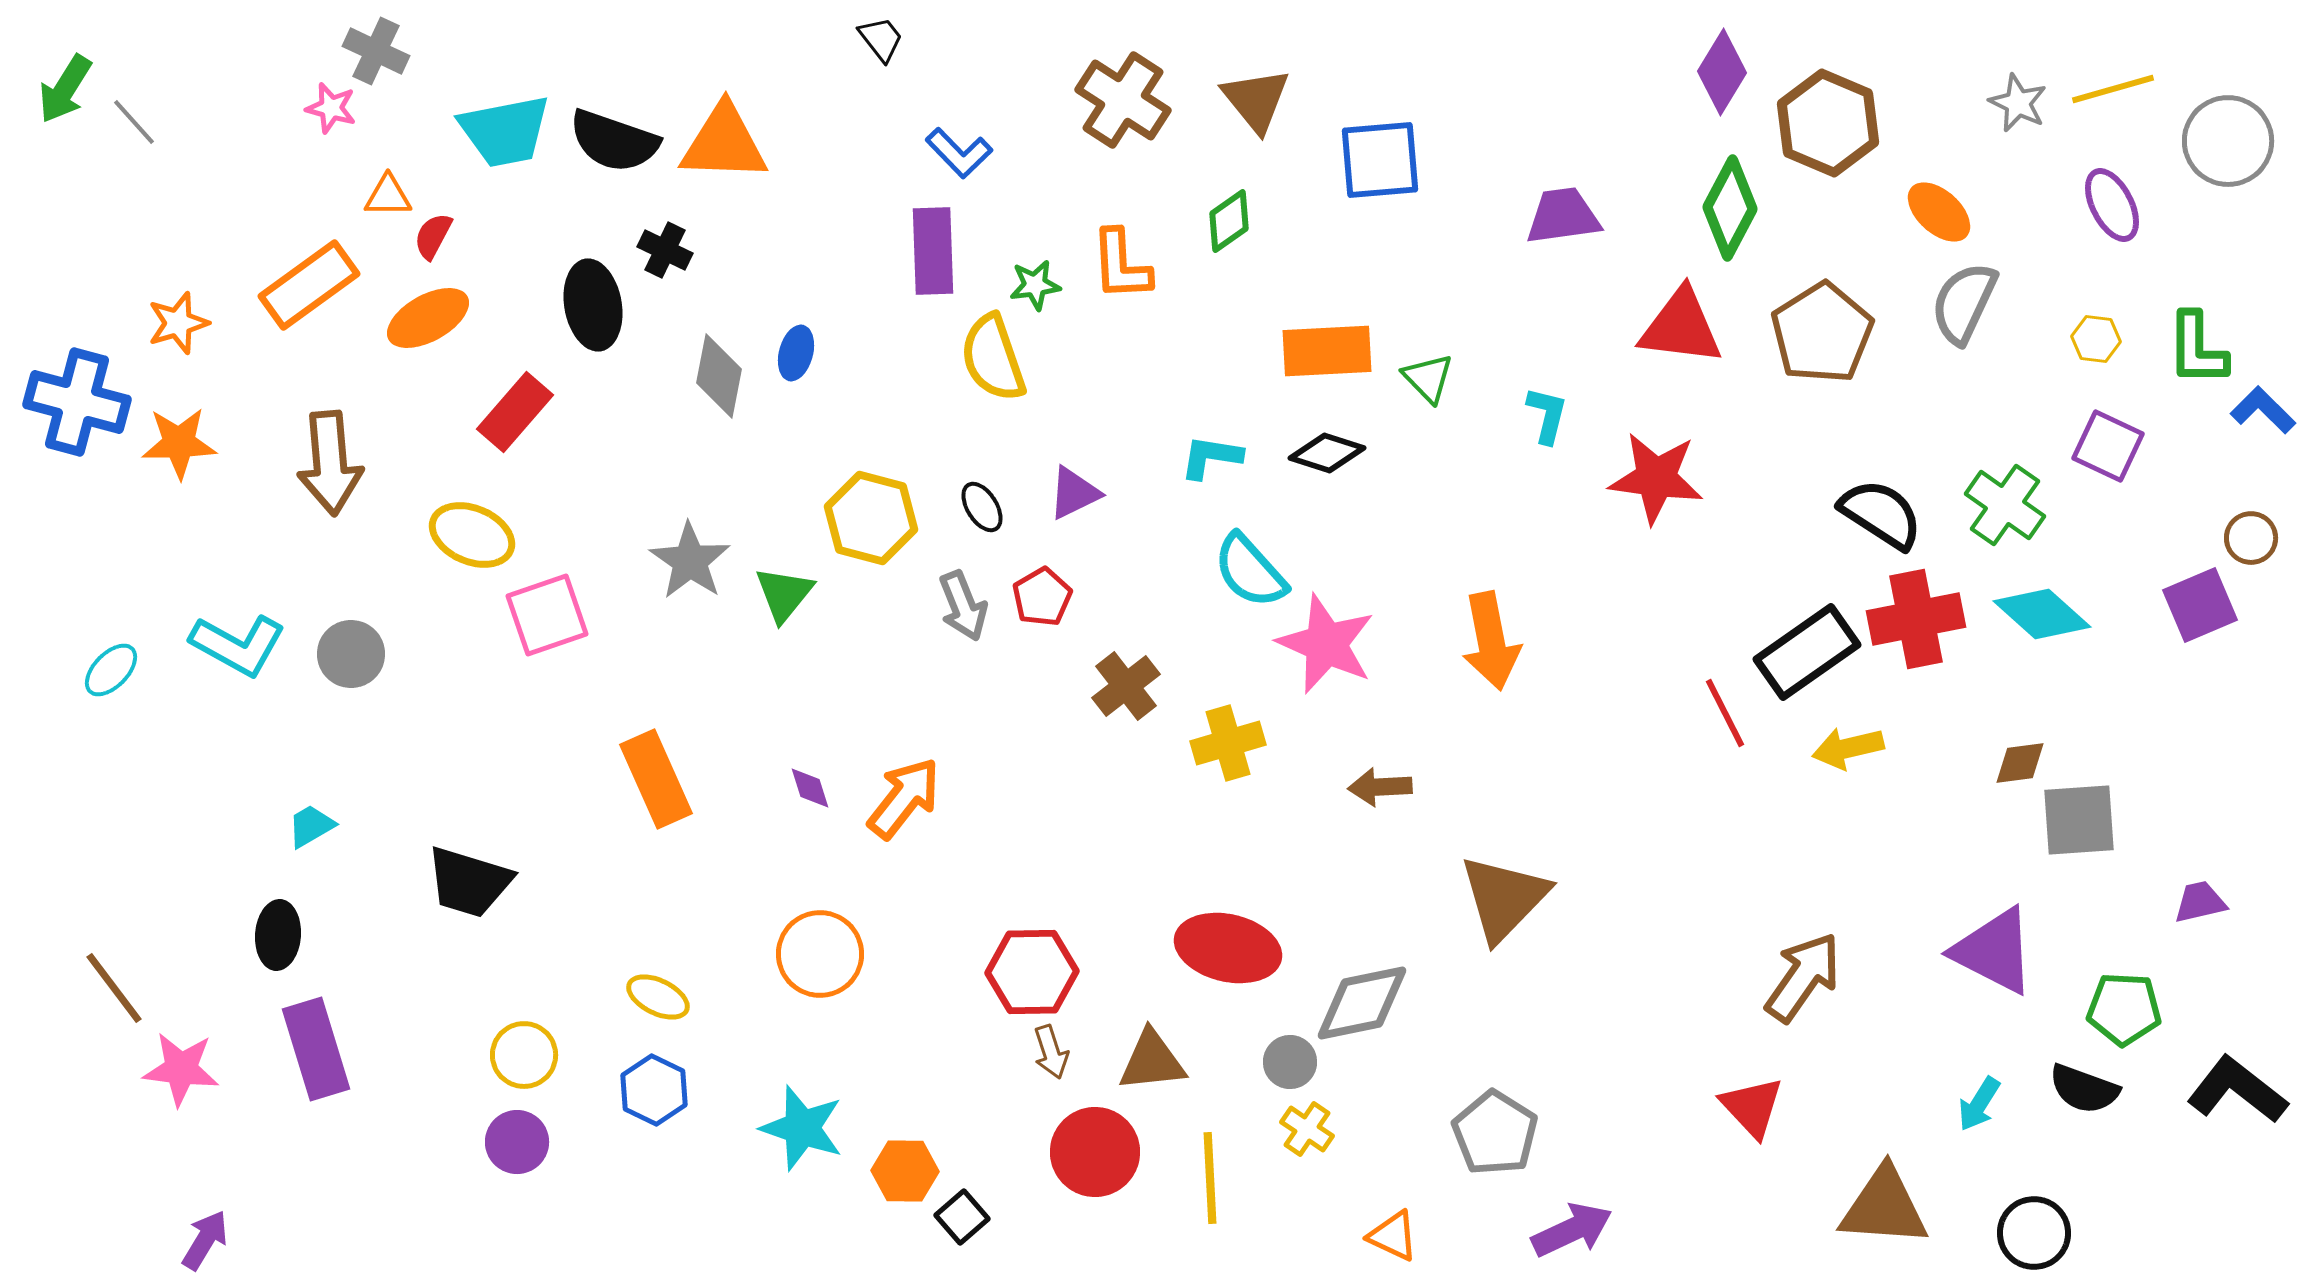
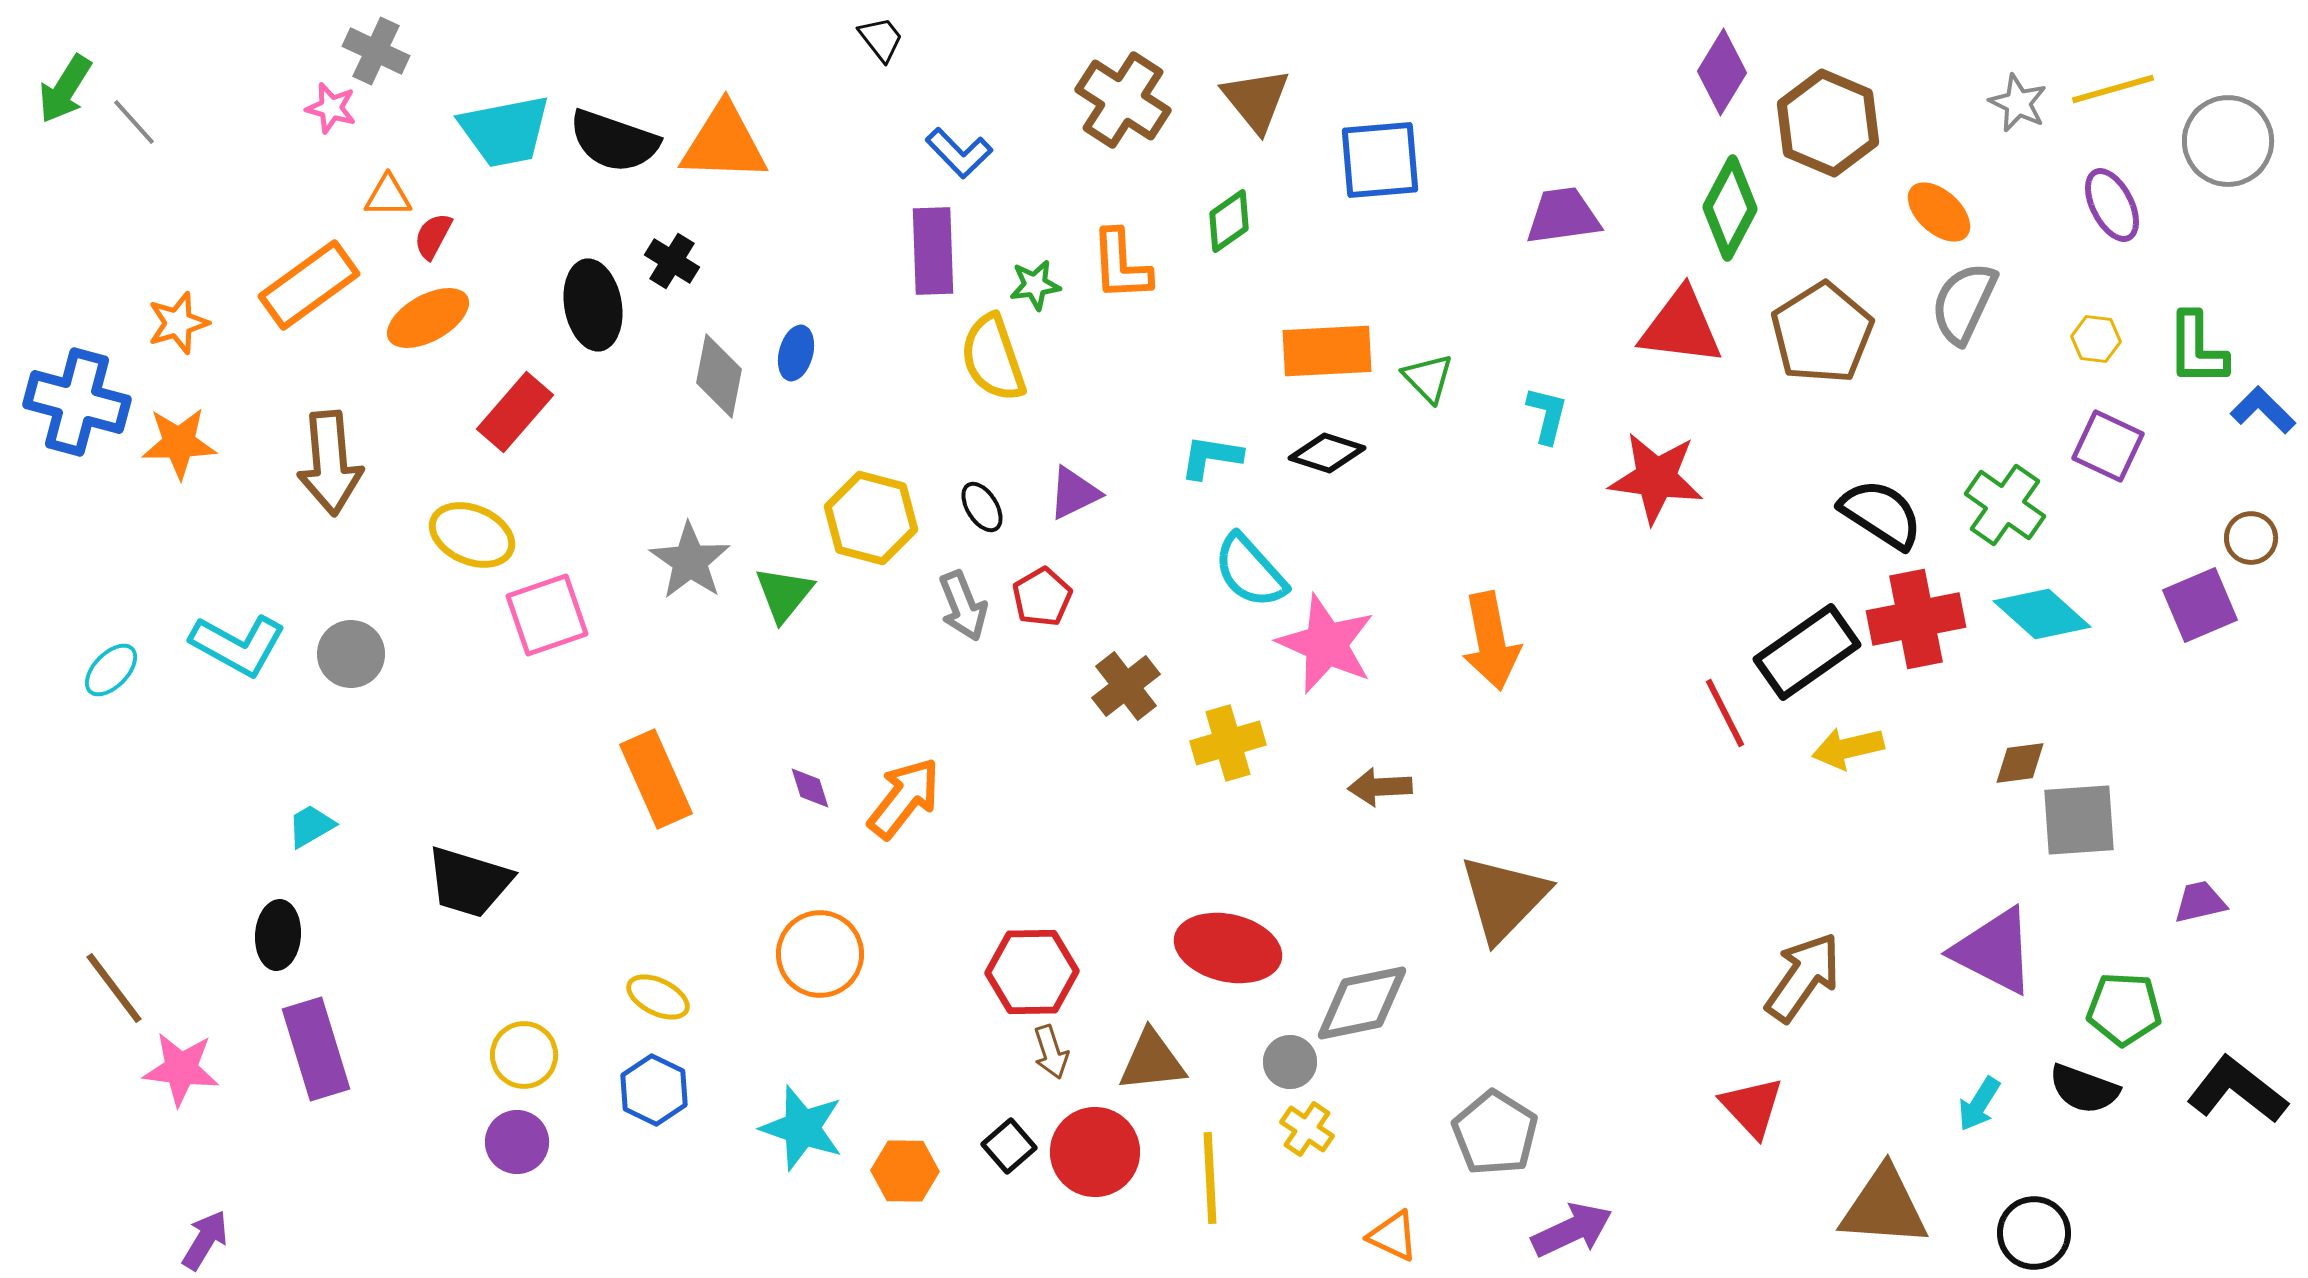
black cross at (665, 250): moved 7 px right, 11 px down; rotated 6 degrees clockwise
black square at (962, 1217): moved 47 px right, 71 px up
